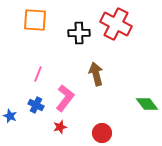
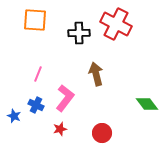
blue star: moved 4 px right
red star: moved 2 px down
